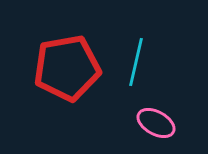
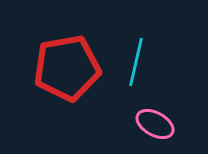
pink ellipse: moved 1 px left, 1 px down
